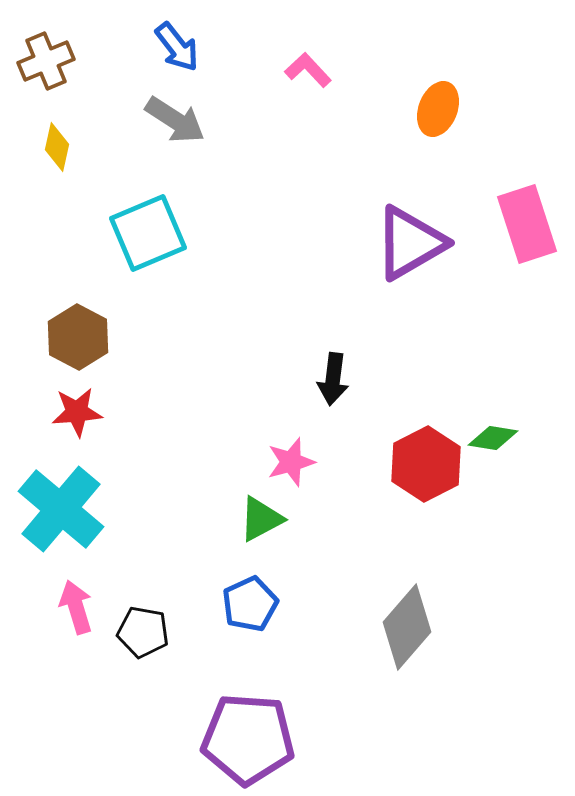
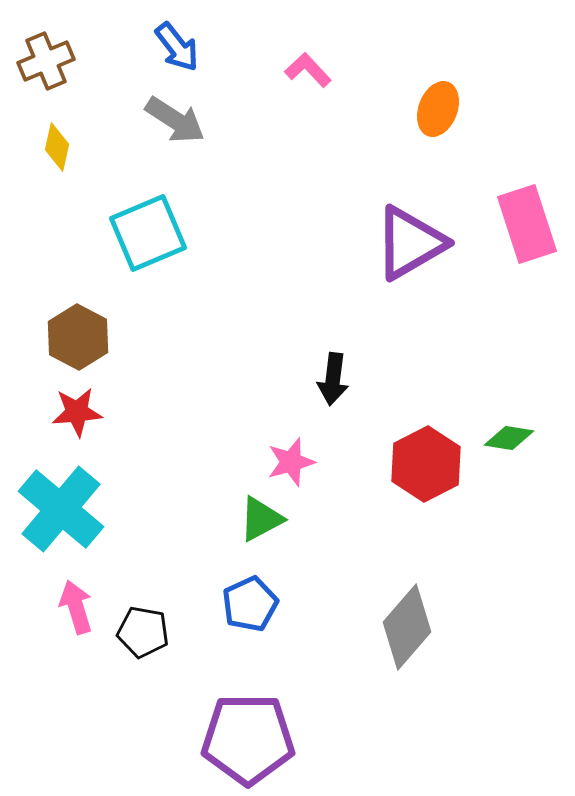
green diamond: moved 16 px right
purple pentagon: rotated 4 degrees counterclockwise
